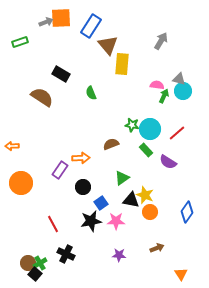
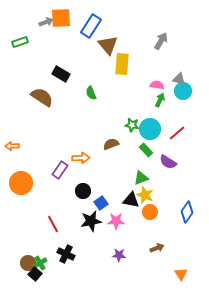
green arrow at (164, 96): moved 4 px left, 4 px down
green triangle at (122, 178): moved 19 px right; rotated 14 degrees clockwise
black circle at (83, 187): moved 4 px down
